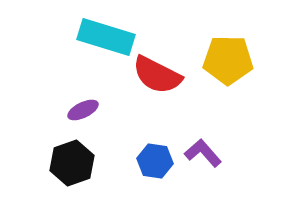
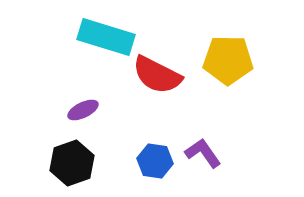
purple L-shape: rotated 6 degrees clockwise
